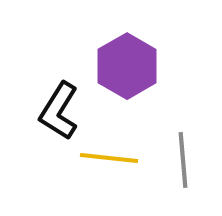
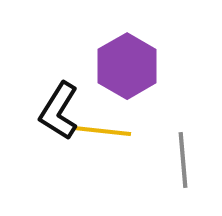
yellow line: moved 7 px left, 27 px up
